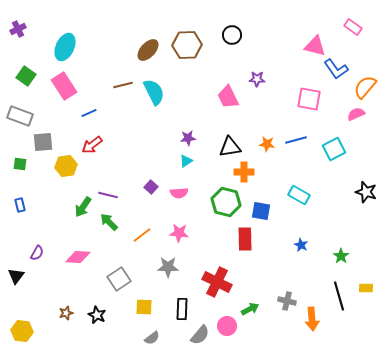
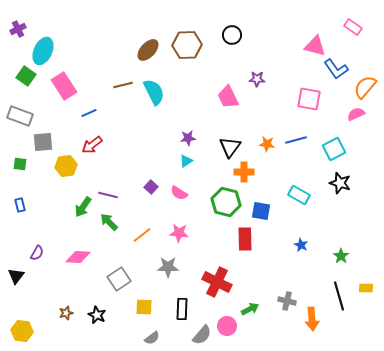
cyan ellipse at (65, 47): moved 22 px left, 4 px down
black triangle at (230, 147): rotated 45 degrees counterclockwise
black star at (366, 192): moved 26 px left, 9 px up
pink semicircle at (179, 193): rotated 36 degrees clockwise
gray semicircle at (200, 335): moved 2 px right
